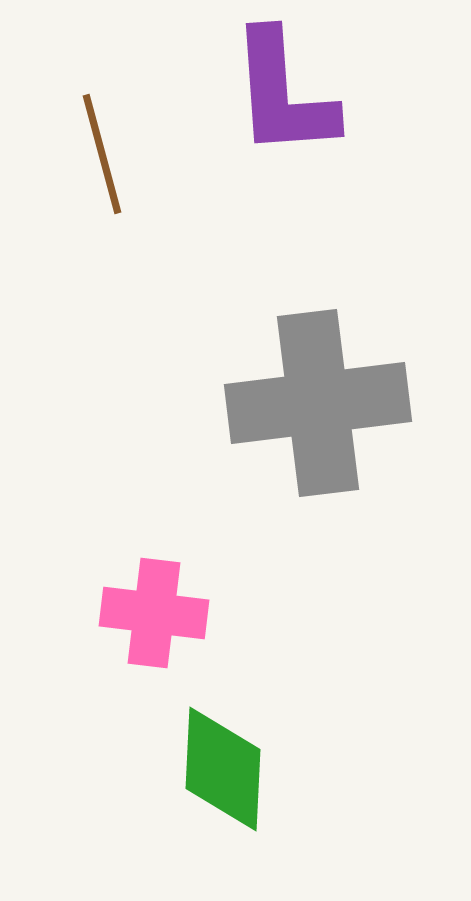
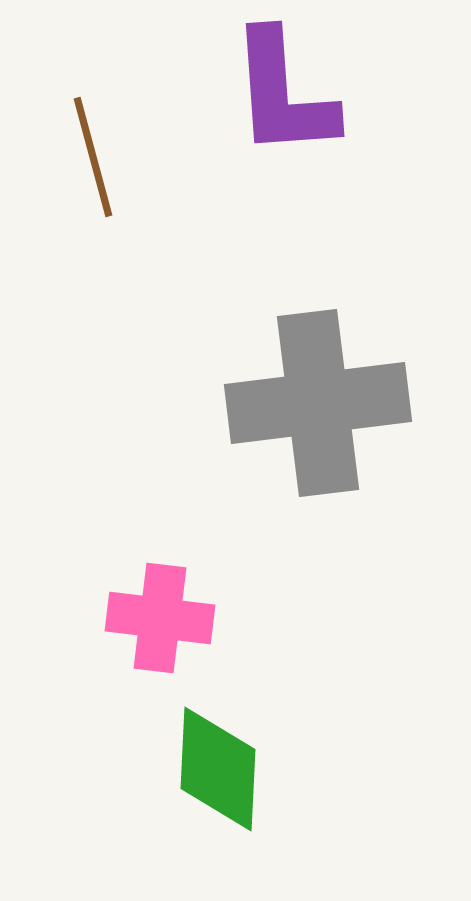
brown line: moved 9 px left, 3 px down
pink cross: moved 6 px right, 5 px down
green diamond: moved 5 px left
